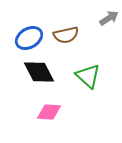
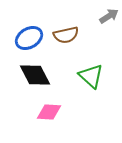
gray arrow: moved 2 px up
black diamond: moved 4 px left, 3 px down
green triangle: moved 3 px right
